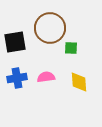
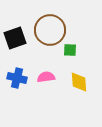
brown circle: moved 2 px down
black square: moved 4 px up; rotated 10 degrees counterclockwise
green square: moved 1 px left, 2 px down
blue cross: rotated 24 degrees clockwise
